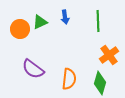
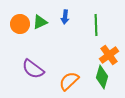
blue arrow: rotated 16 degrees clockwise
green line: moved 2 px left, 4 px down
orange circle: moved 5 px up
orange semicircle: moved 2 px down; rotated 140 degrees counterclockwise
green diamond: moved 2 px right, 6 px up
